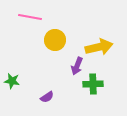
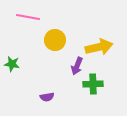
pink line: moved 2 px left
green star: moved 17 px up
purple semicircle: rotated 24 degrees clockwise
